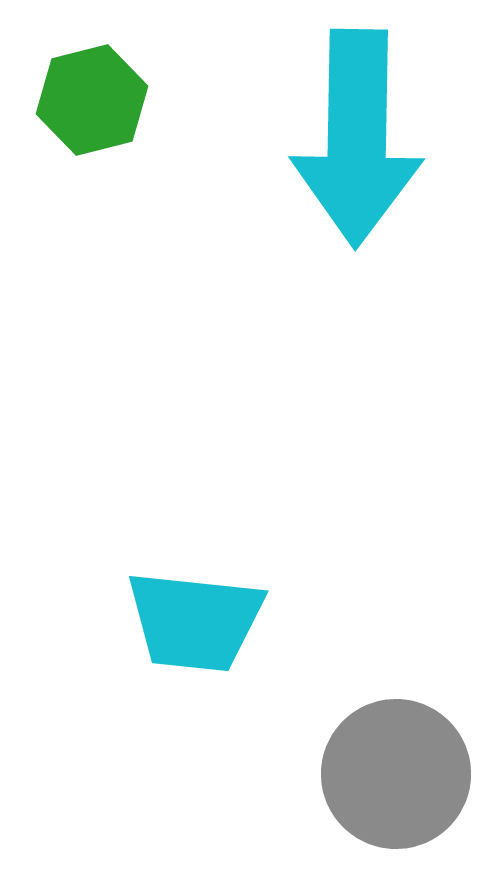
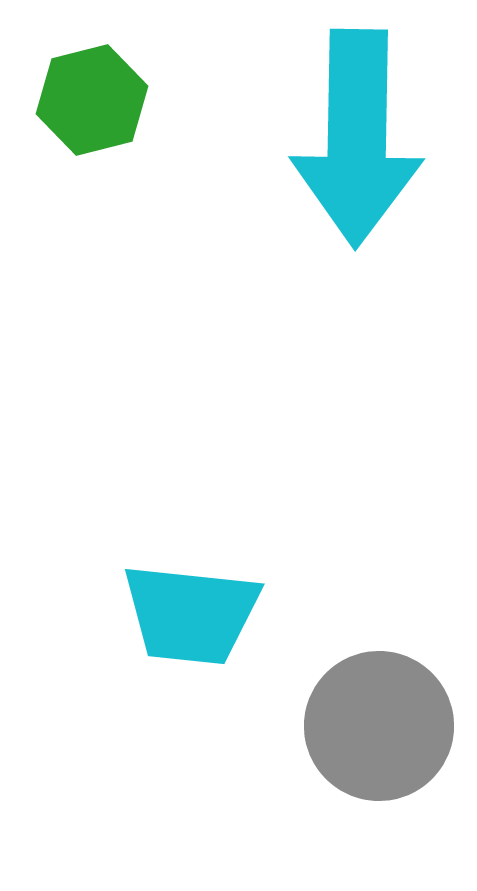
cyan trapezoid: moved 4 px left, 7 px up
gray circle: moved 17 px left, 48 px up
